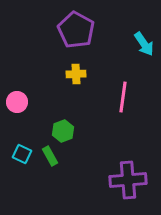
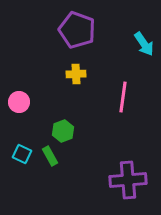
purple pentagon: moved 1 px right; rotated 9 degrees counterclockwise
pink circle: moved 2 px right
